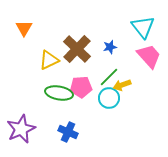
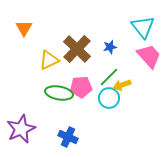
blue cross: moved 5 px down
